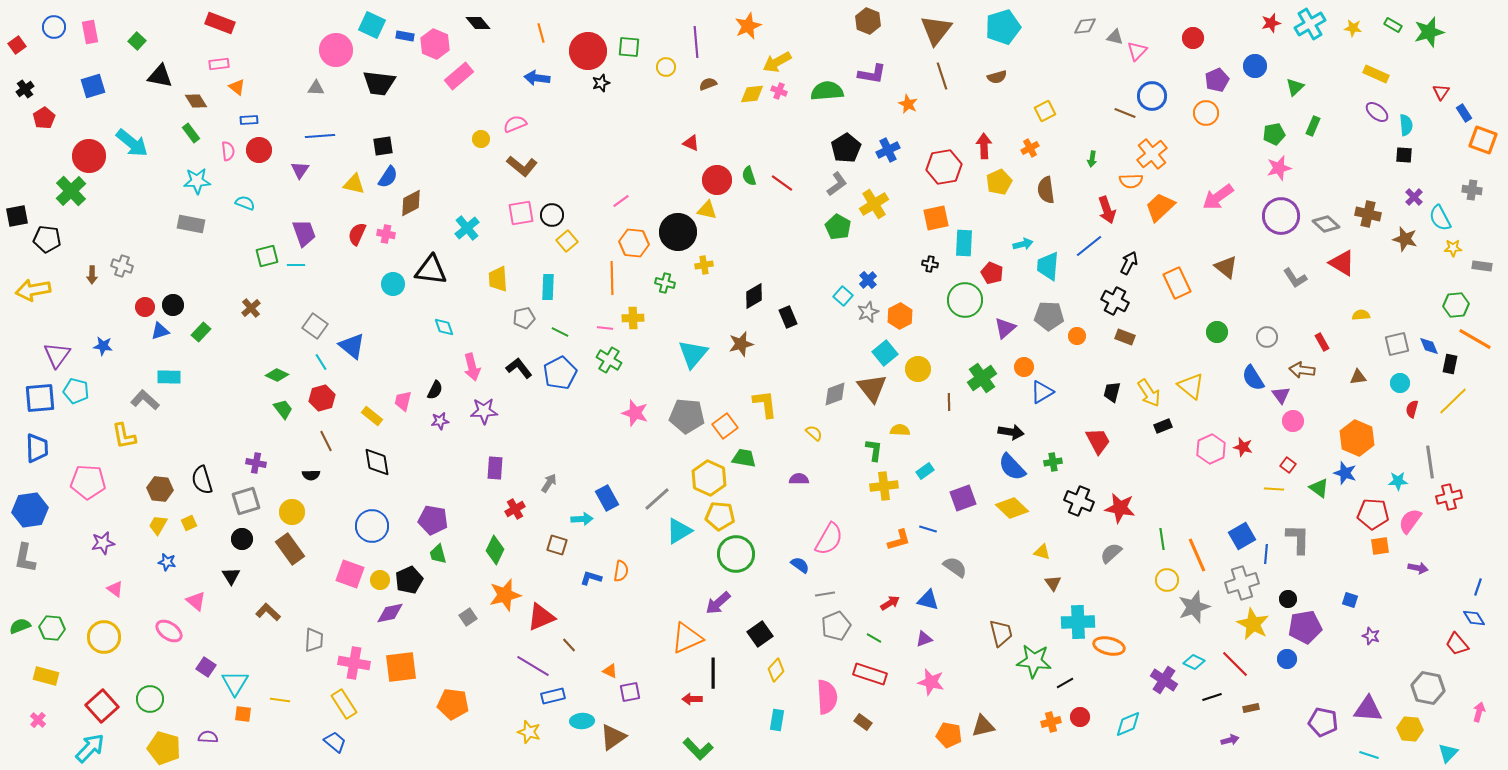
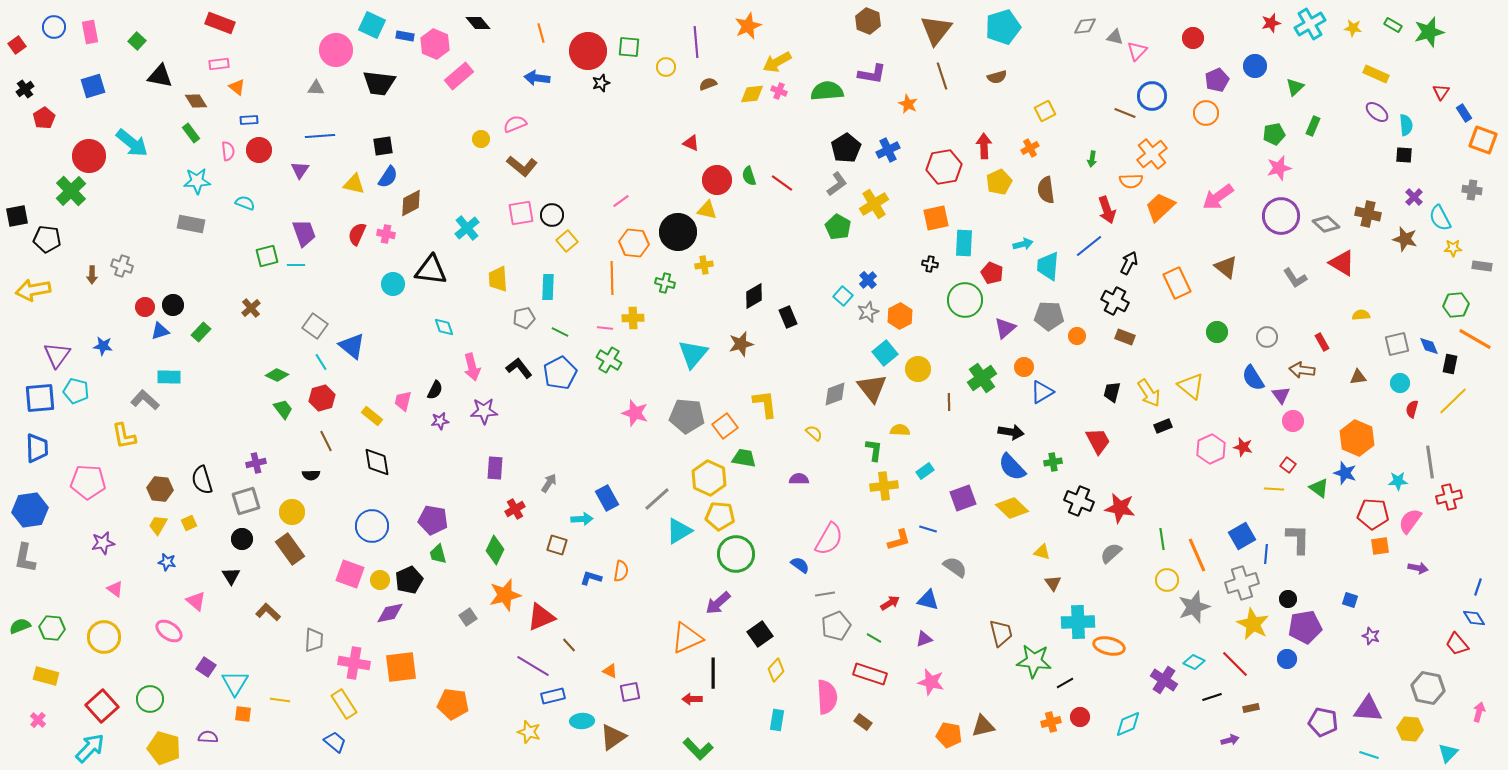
purple cross at (256, 463): rotated 24 degrees counterclockwise
